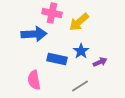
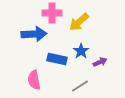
pink cross: rotated 12 degrees counterclockwise
